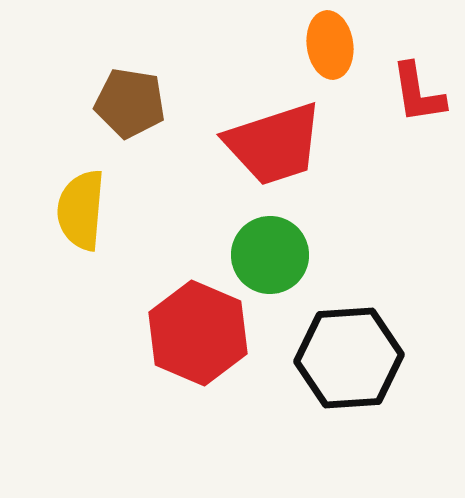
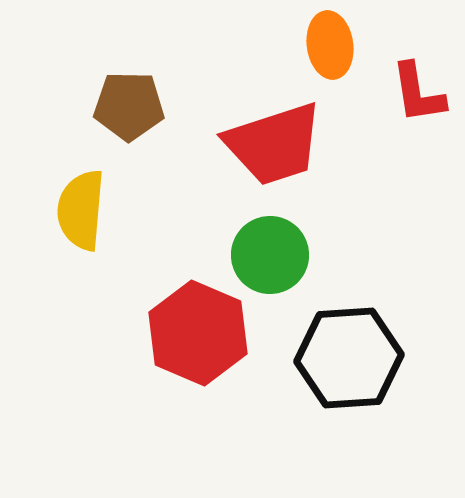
brown pentagon: moved 1 px left, 3 px down; rotated 8 degrees counterclockwise
